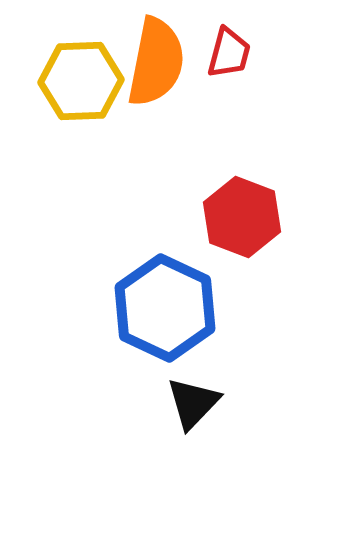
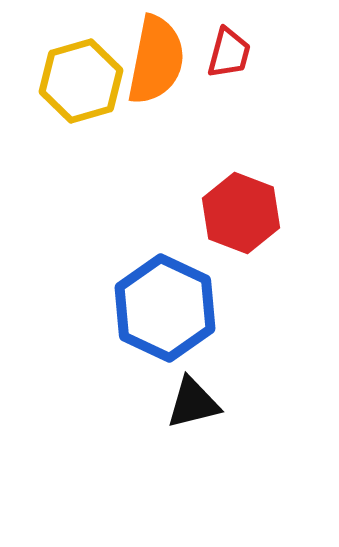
orange semicircle: moved 2 px up
yellow hexagon: rotated 14 degrees counterclockwise
red hexagon: moved 1 px left, 4 px up
black triangle: rotated 32 degrees clockwise
